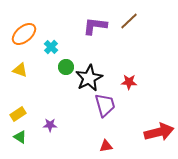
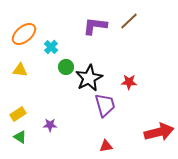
yellow triangle: rotated 14 degrees counterclockwise
